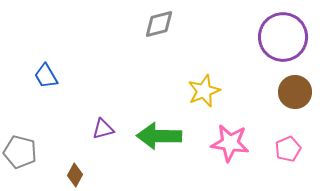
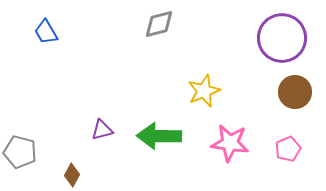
purple circle: moved 1 px left, 1 px down
blue trapezoid: moved 44 px up
purple triangle: moved 1 px left, 1 px down
brown diamond: moved 3 px left
